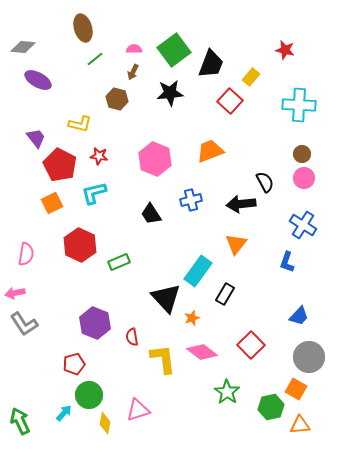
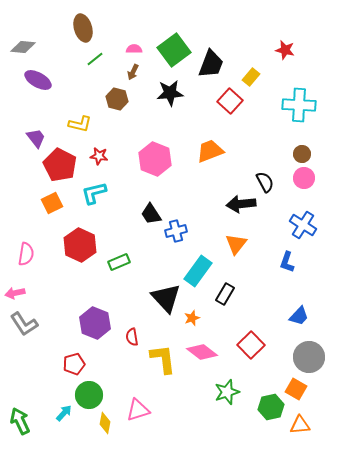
blue cross at (191, 200): moved 15 px left, 31 px down
green star at (227, 392): rotated 20 degrees clockwise
